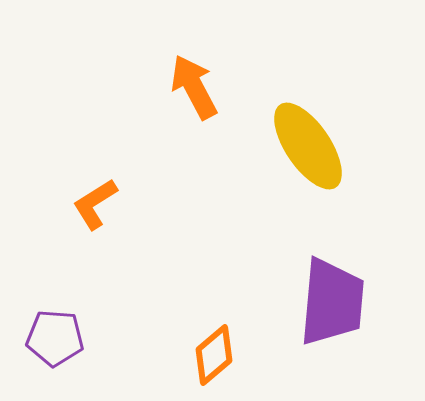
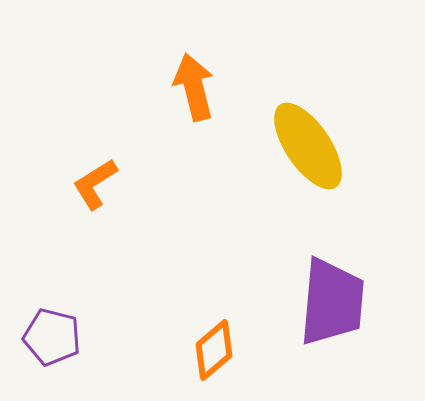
orange arrow: rotated 14 degrees clockwise
orange L-shape: moved 20 px up
purple pentagon: moved 3 px left, 1 px up; rotated 10 degrees clockwise
orange diamond: moved 5 px up
